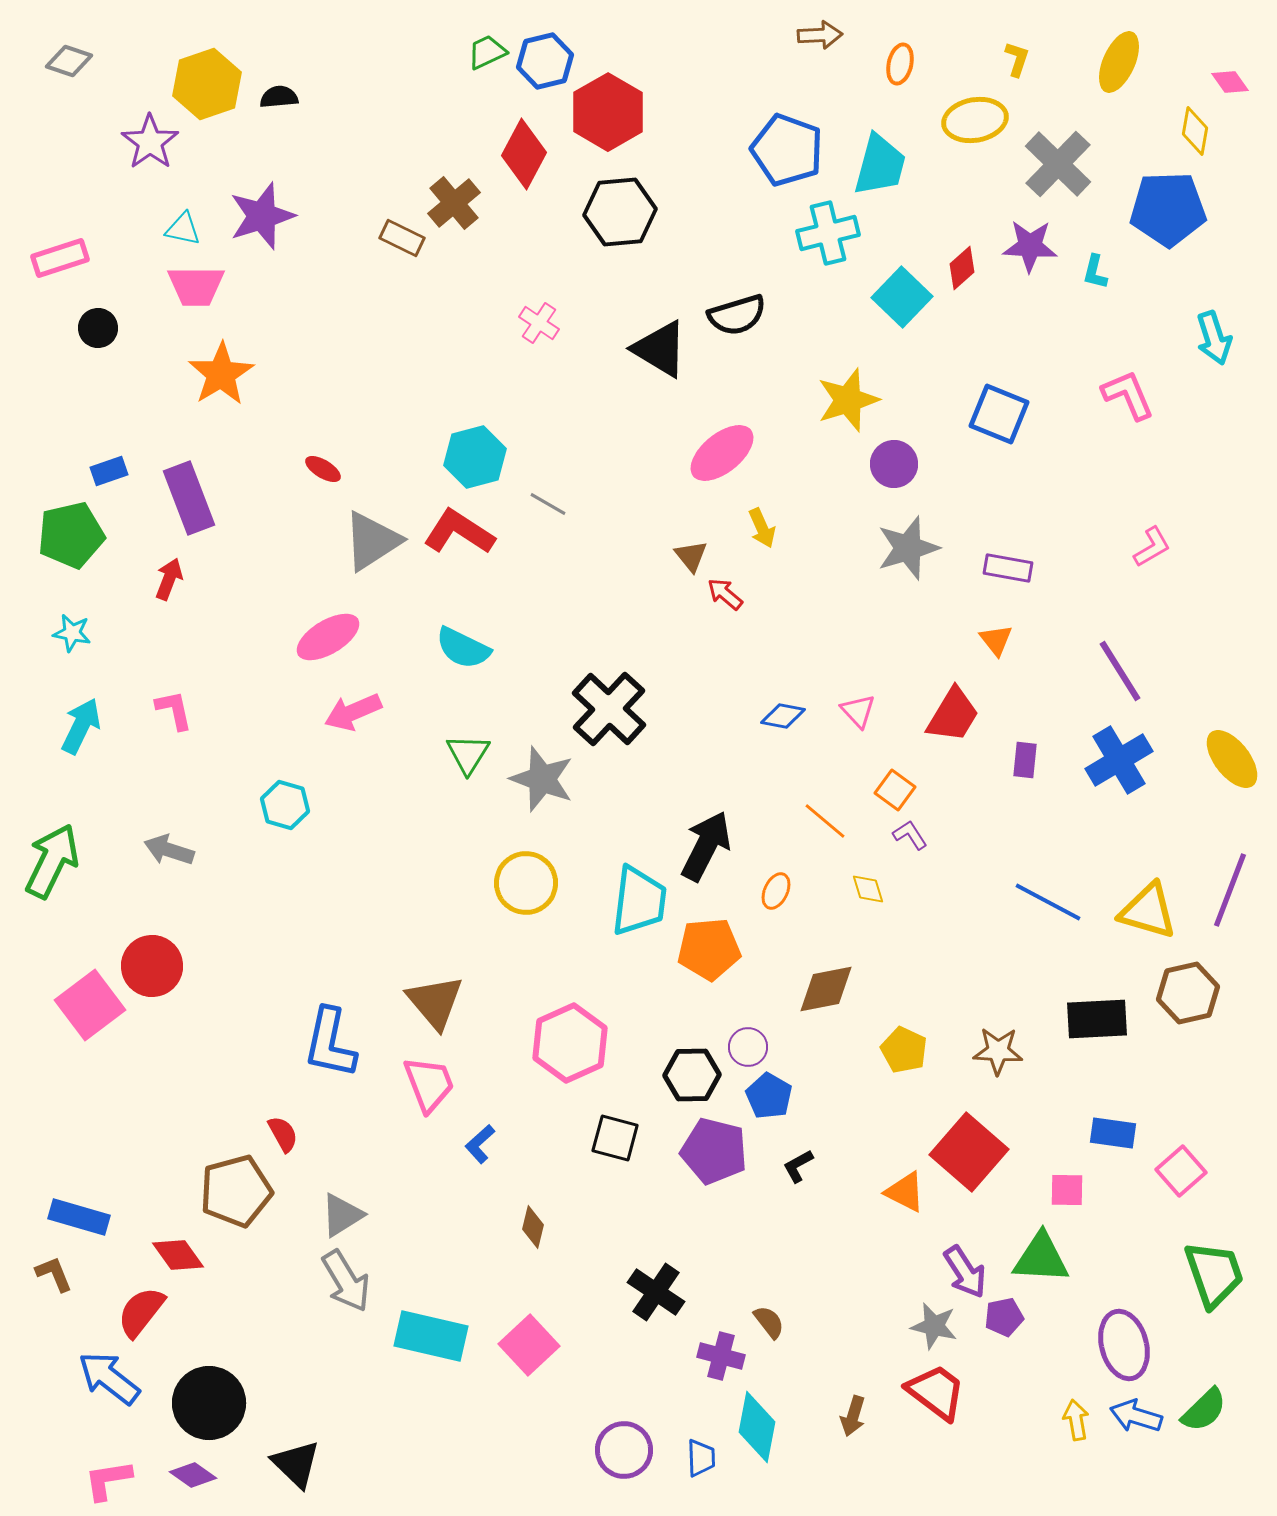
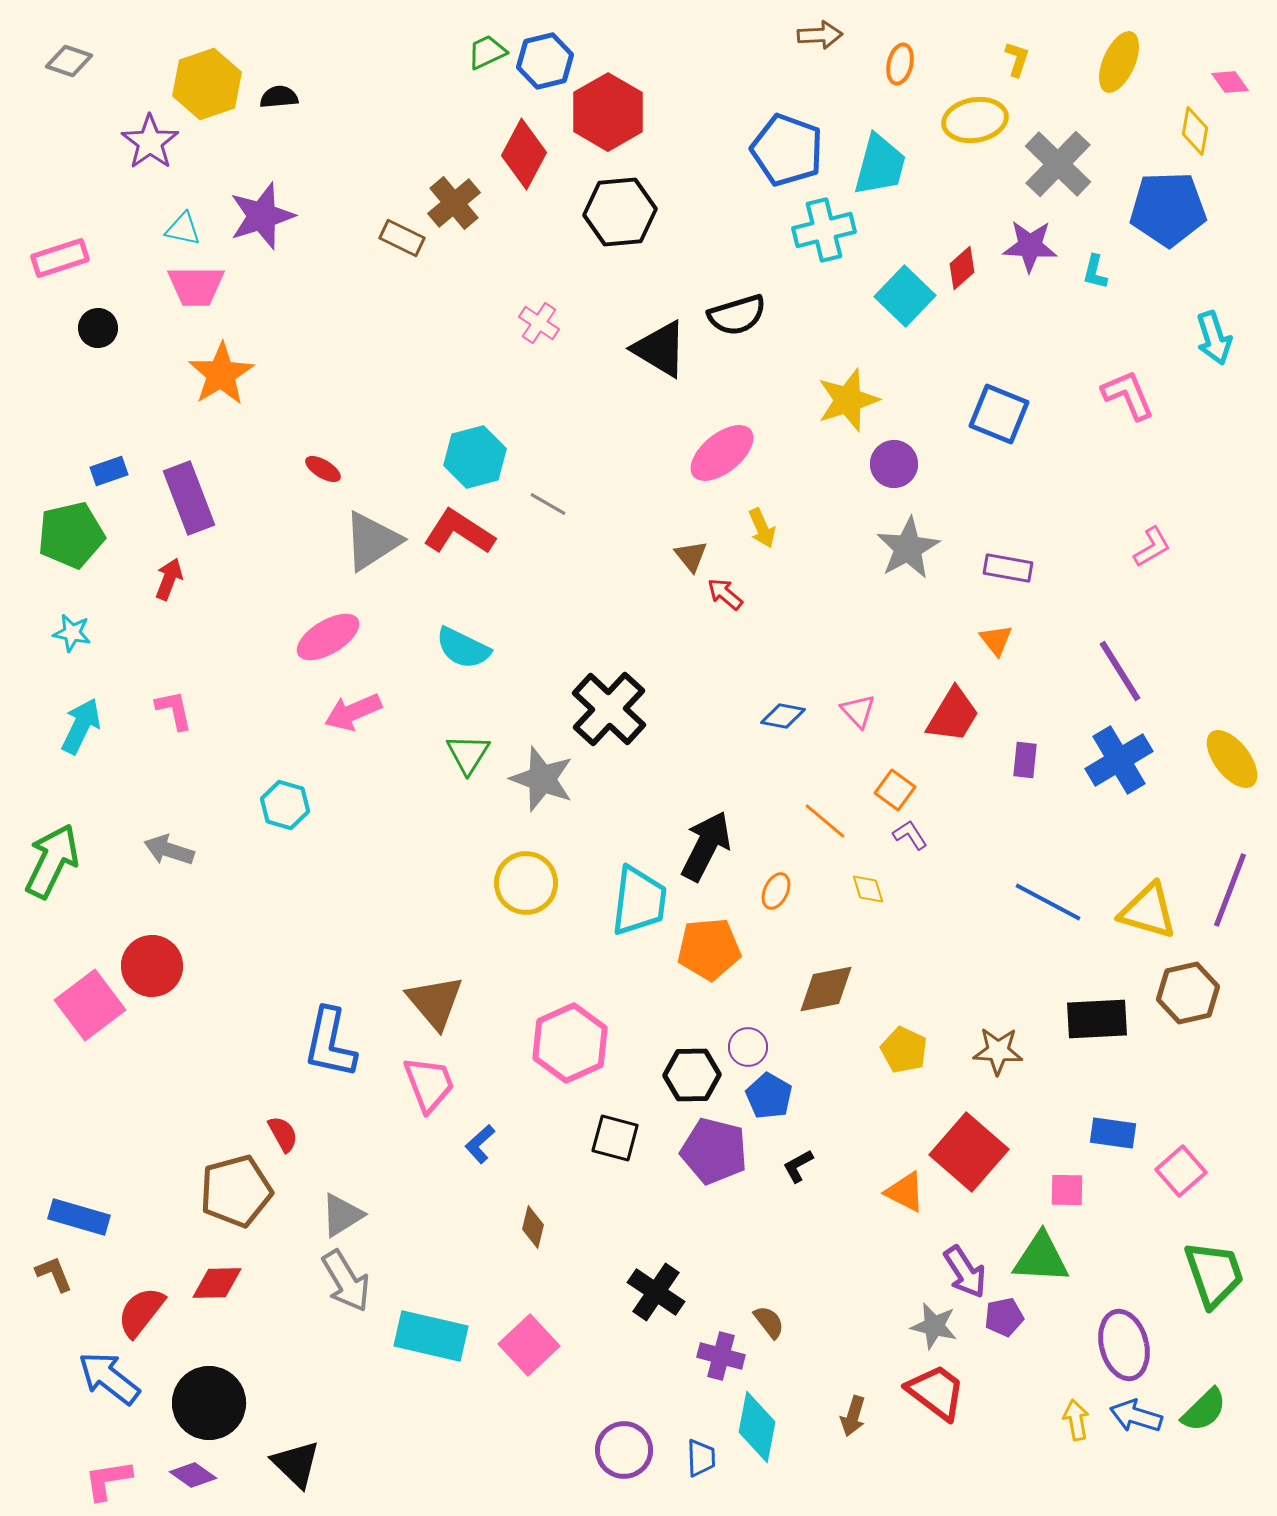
cyan cross at (828, 233): moved 4 px left, 3 px up
cyan square at (902, 297): moved 3 px right, 1 px up
gray star at (908, 548): rotated 12 degrees counterclockwise
red diamond at (178, 1255): moved 39 px right, 28 px down; rotated 56 degrees counterclockwise
